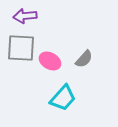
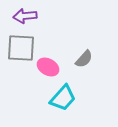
pink ellipse: moved 2 px left, 6 px down
